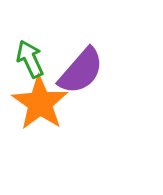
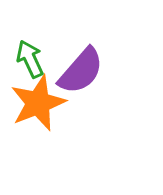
orange star: moved 2 px left; rotated 16 degrees clockwise
